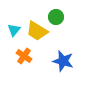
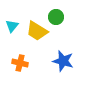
cyan triangle: moved 2 px left, 4 px up
orange cross: moved 4 px left, 7 px down; rotated 21 degrees counterclockwise
